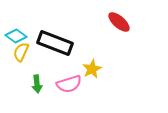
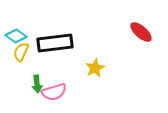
red ellipse: moved 22 px right, 10 px down
black rectangle: rotated 28 degrees counterclockwise
yellow star: moved 3 px right, 1 px up
pink semicircle: moved 15 px left, 8 px down
